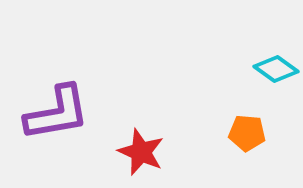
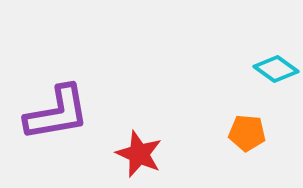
red star: moved 2 px left, 2 px down
